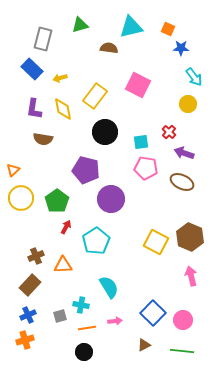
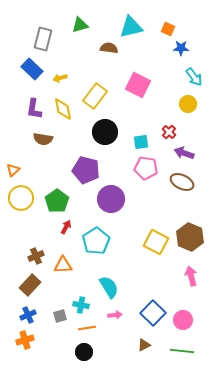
pink arrow at (115, 321): moved 6 px up
